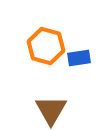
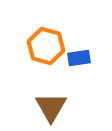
brown triangle: moved 3 px up
